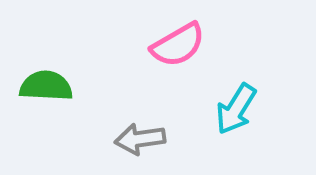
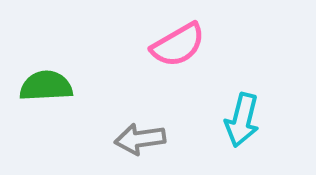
green semicircle: rotated 6 degrees counterclockwise
cyan arrow: moved 6 px right, 11 px down; rotated 18 degrees counterclockwise
